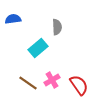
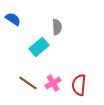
blue semicircle: rotated 42 degrees clockwise
cyan rectangle: moved 1 px right, 1 px up
pink cross: moved 1 px right, 3 px down
red semicircle: rotated 140 degrees counterclockwise
